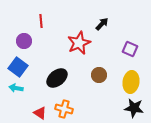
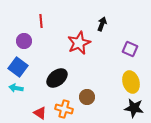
black arrow: rotated 24 degrees counterclockwise
brown circle: moved 12 px left, 22 px down
yellow ellipse: rotated 25 degrees counterclockwise
